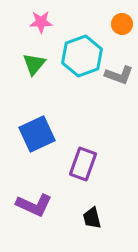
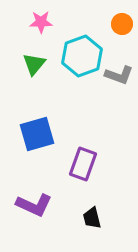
blue square: rotated 9 degrees clockwise
